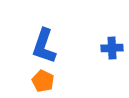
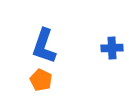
orange pentagon: moved 2 px left, 1 px up
